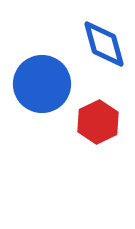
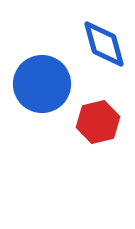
red hexagon: rotated 12 degrees clockwise
